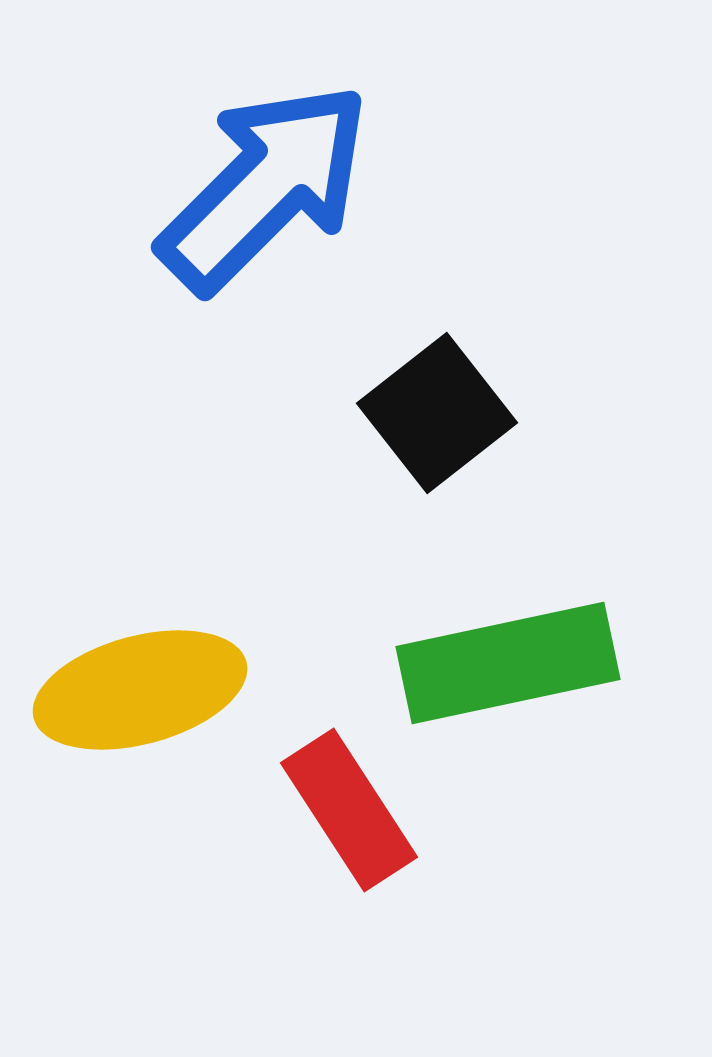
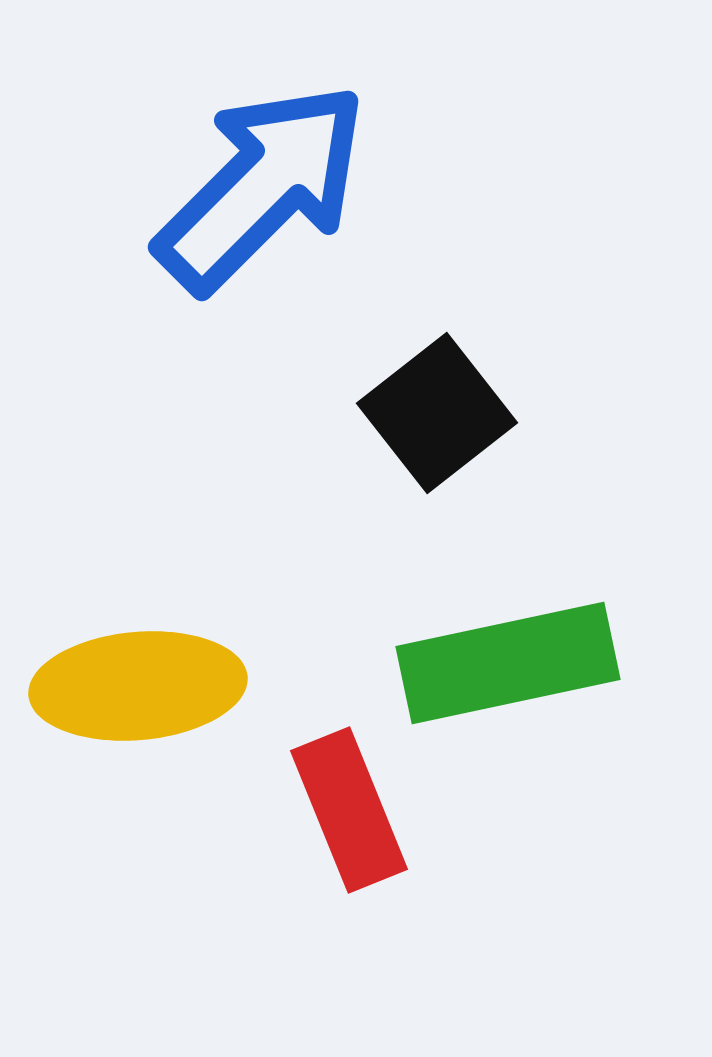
blue arrow: moved 3 px left
yellow ellipse: moved 2 px left, 4 px up; rotated 10 degrees clockwise
red rectangle: rotated 11 degrees clockwise
